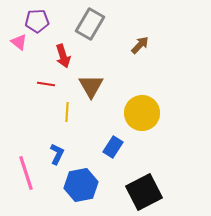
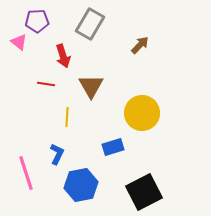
yellow line: moved 5 px down
blue rectangle: rotated 40 degrees clockwise
